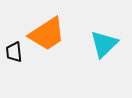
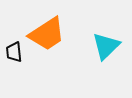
cyan triangle: moved 2 px right, 2 px down
